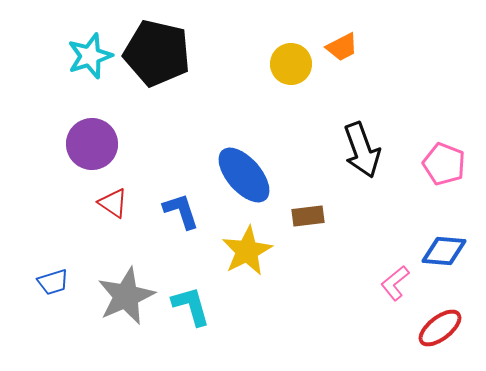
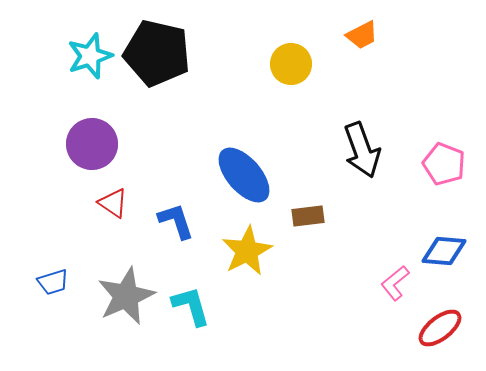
orange trapezoid: moved 20 px right, 12 px up
blue L-shape: moved 5 px left, 10 px down
